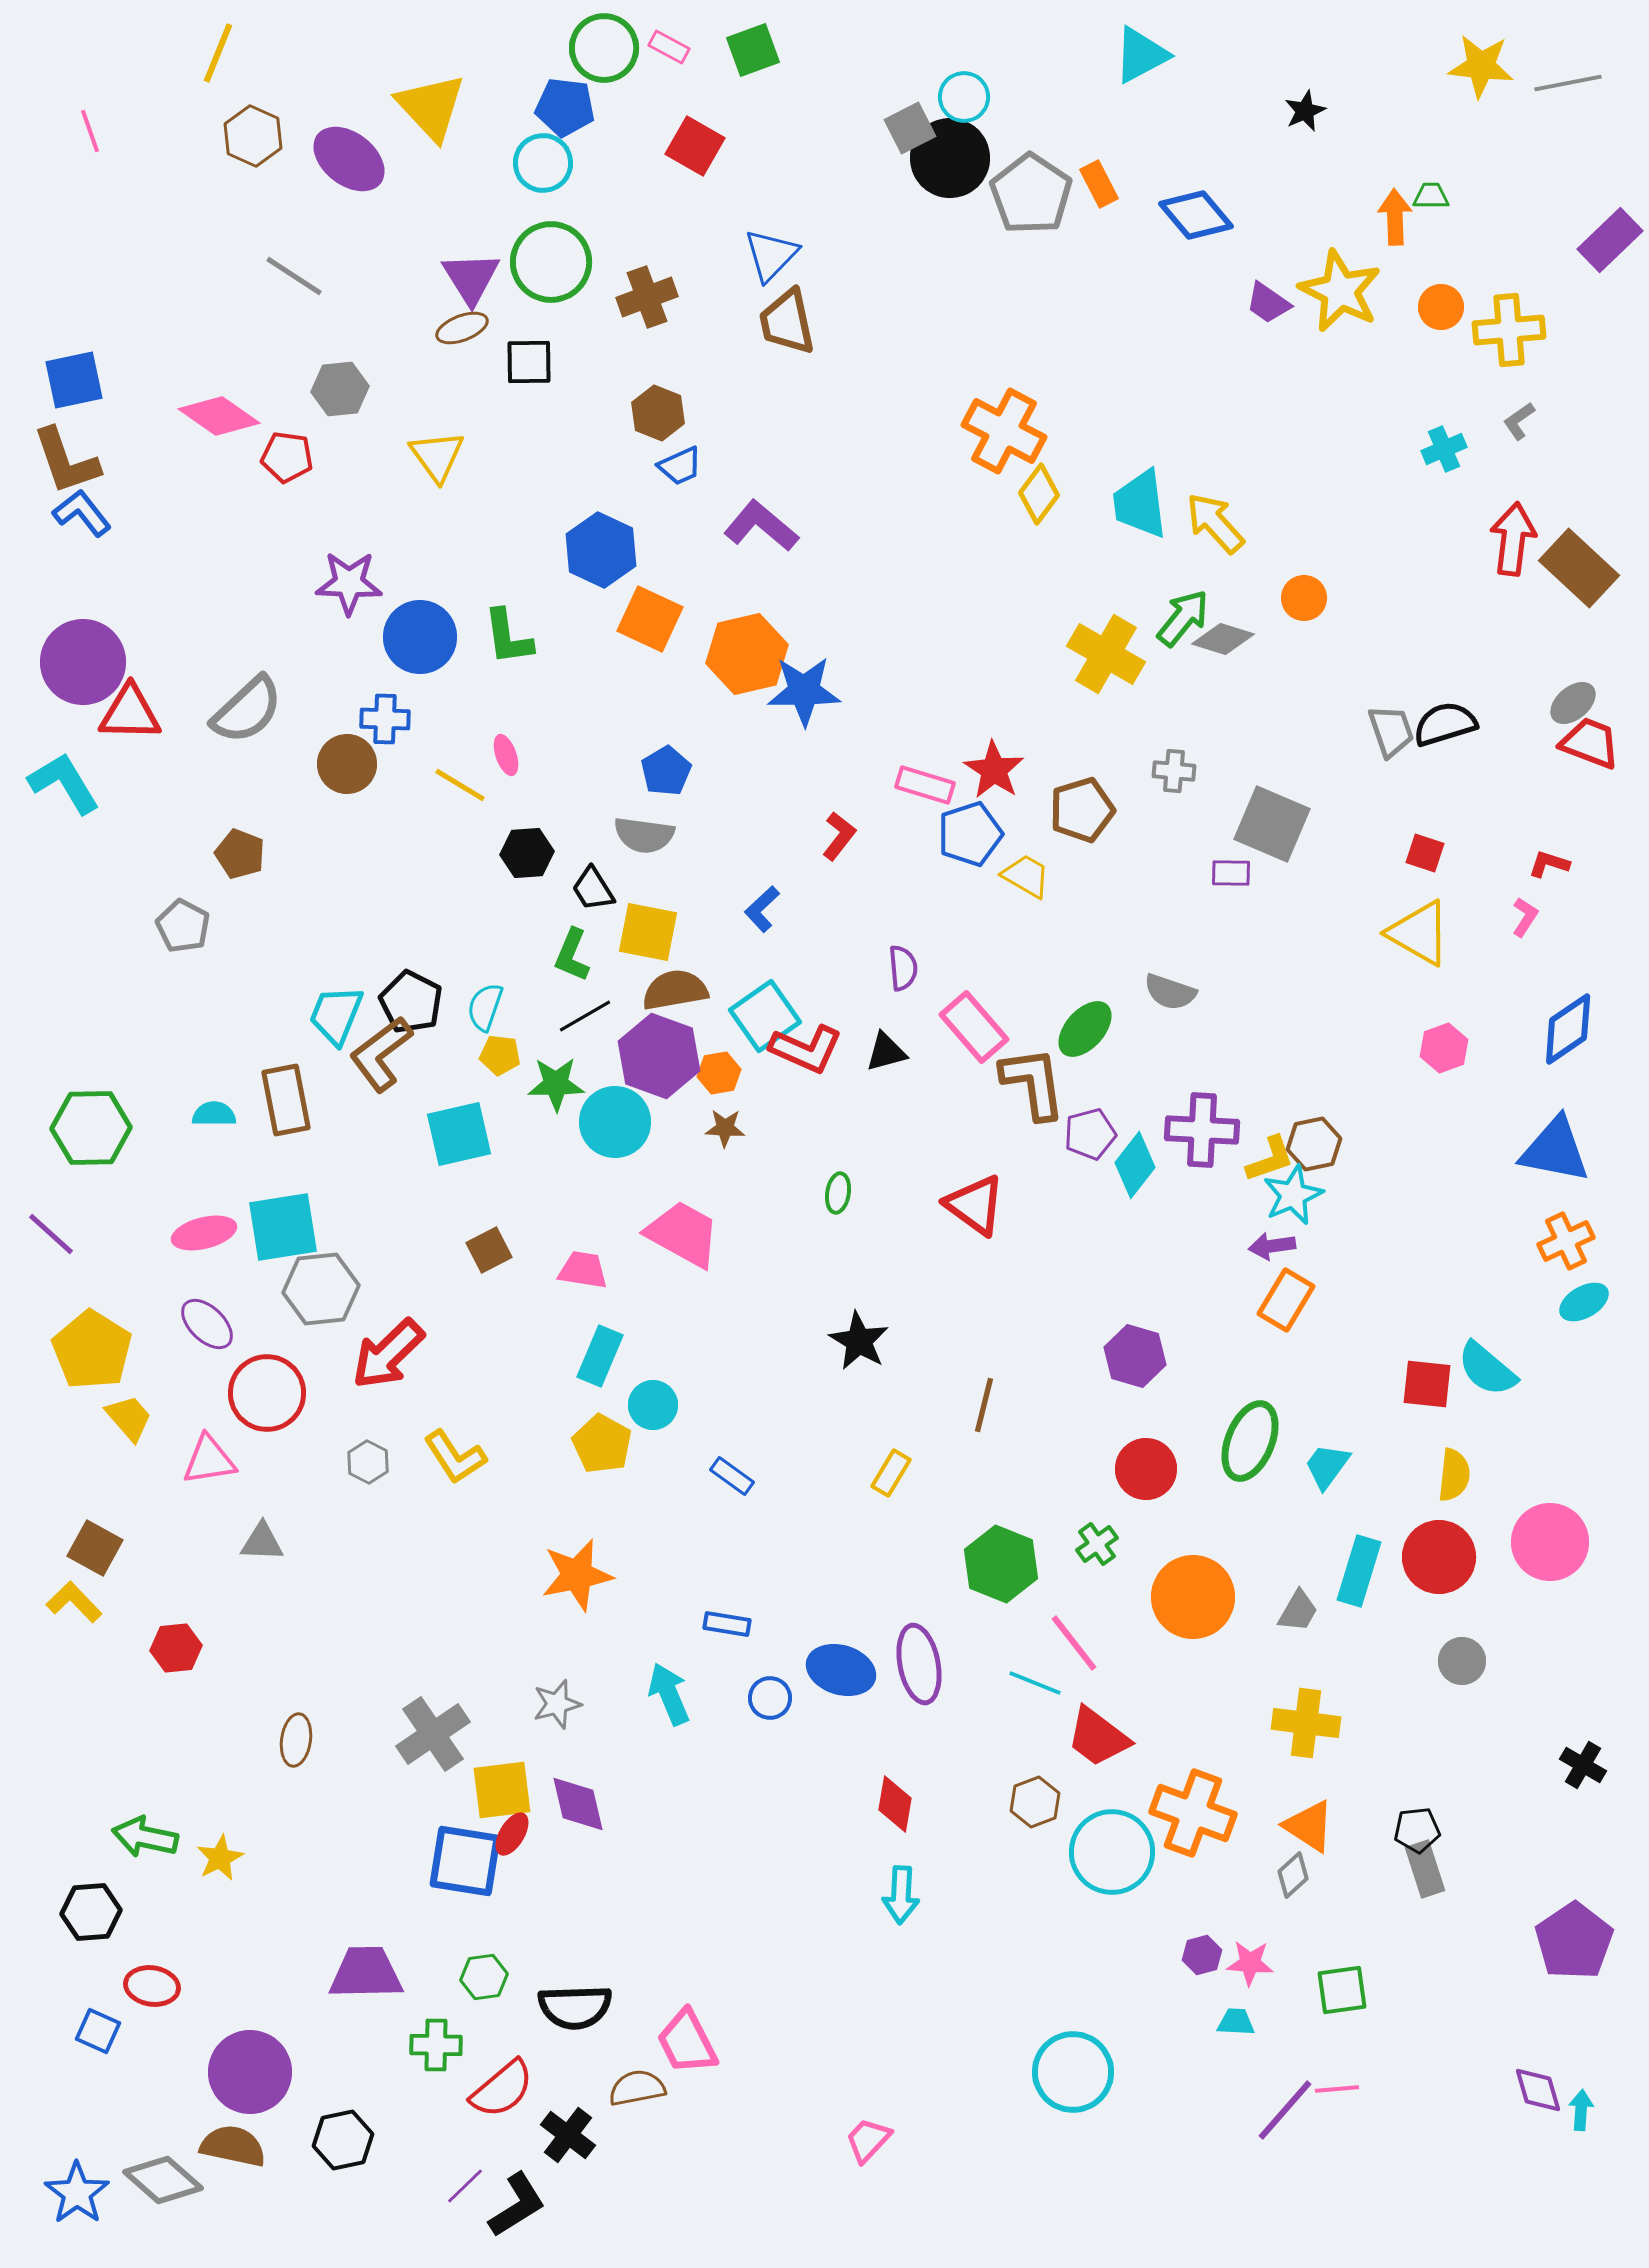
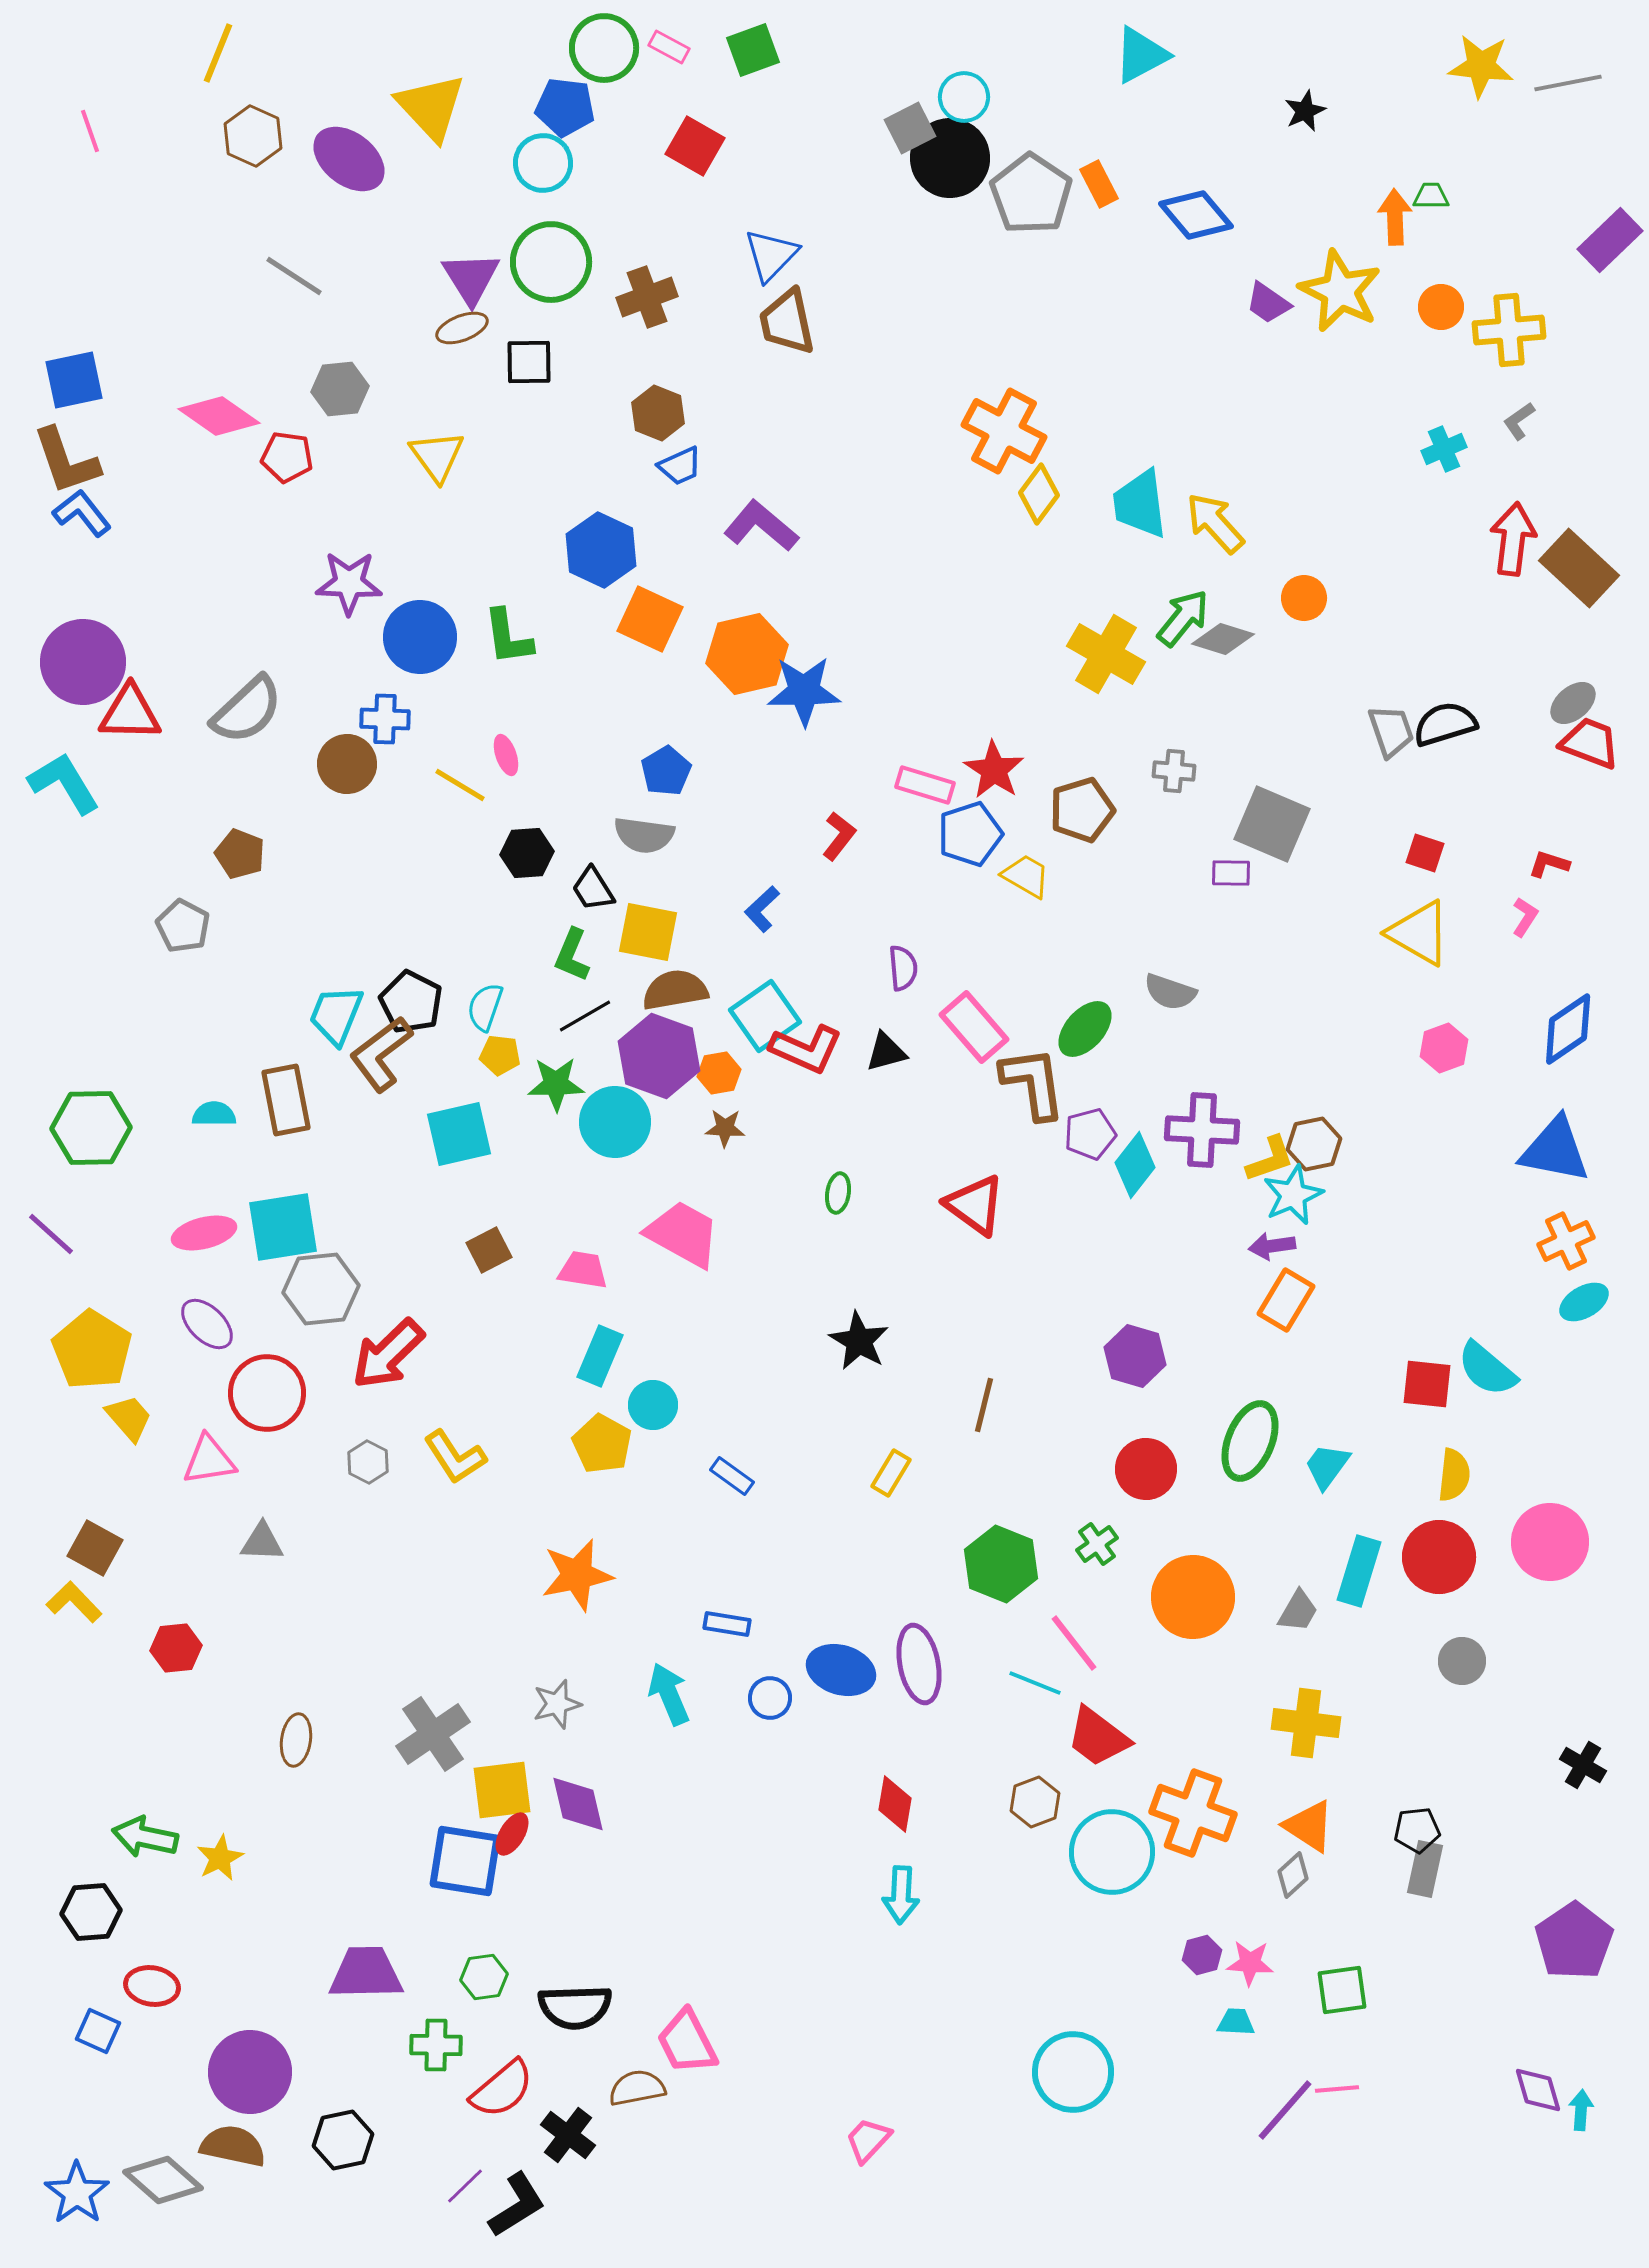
gray rectangle at (1425, 1869): rotated 30 degrees clockwise
